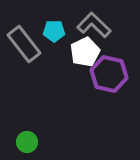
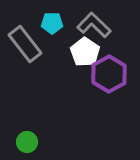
cyan pentagon: moved 2 px left, 8 px up
gray rectangle: moved 1 px right
white pentagon: rotated 12 degrees counterclockwise
purple hexagon: rotated 18 degrees clockwise
